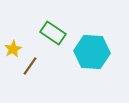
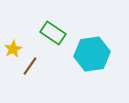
cyan hexagon: moved 2 px down; rotated 12 degrees counterclockwise
